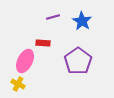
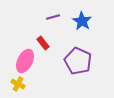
red rectangle: rotated 48 degrees clockwise
purple pentagon: rotated 12 degrees counterclockwise
